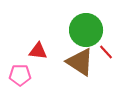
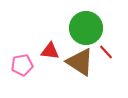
green circle: moved 2 px up
red triangle: moved 12 px right
pink pentagon: moved 2 px right, 10 px up; rotated 10 degrees counterclockwise
